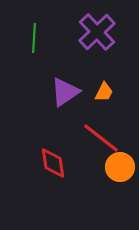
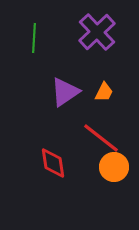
orange circle: moved 6 px left
